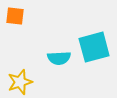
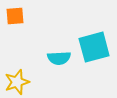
orange square: rotated 12 degrees counterclockwise
yellow star: moved 3 px left
